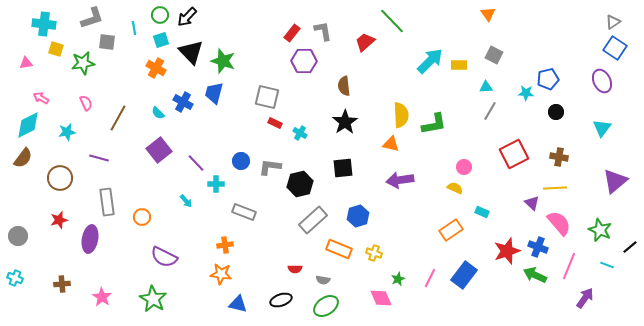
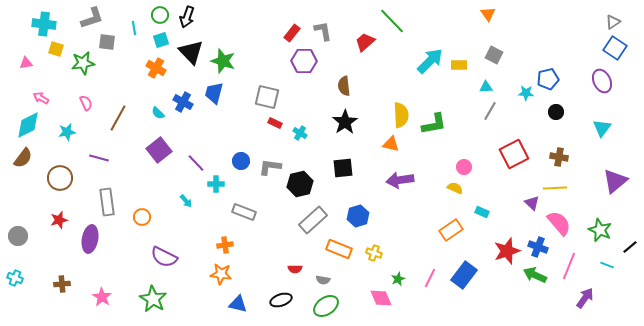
black arrow at (187, 17): rotated 25 degrees counterclockwise
